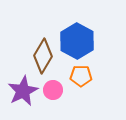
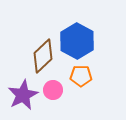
brown diamond: rotated 16 degrees clockwise
purple star: moved 4 px down
